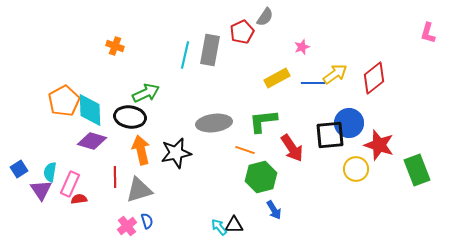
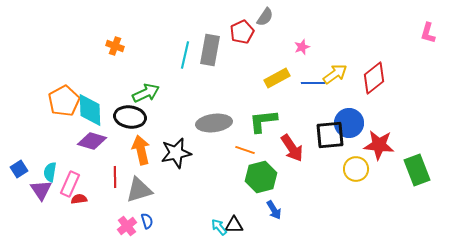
red star: rotated 12 degrees counterclockwise
